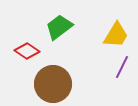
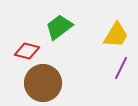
red diamond: rotated 20 degrees counterclockwise
purple line: moved 1 px left, 1 px down
brown circle: moved 10 px left, 1 px up
